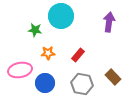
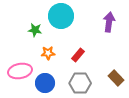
pink ellipse: moved 1 px down
brown rectangle: moved 3 px right, 1 px down
gray hexagon: moved 2 px left, 1 px up; rotated 10 degrees counterclockwise
